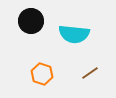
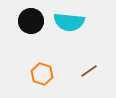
cyan semicircle: moved 5 px left, 12 px up
brown line: moved 1 px left, 2 px up
